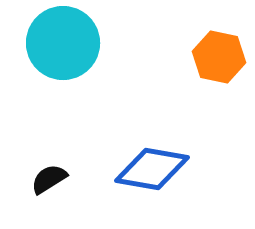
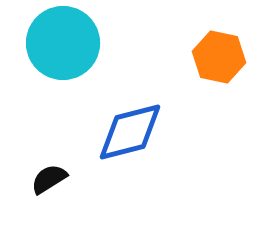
blue diamond: moved 22 px left, 37 px up; rotated 24 degrees counterclockwise
